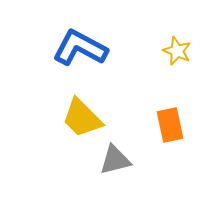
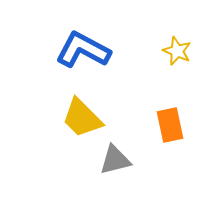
blue L-shape: moved 3 px right, 2 px down
